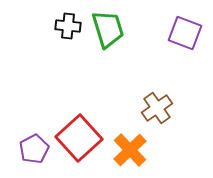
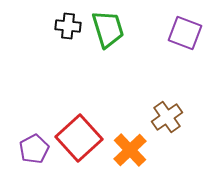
brown cross: moved 10 px right, 9 px down
